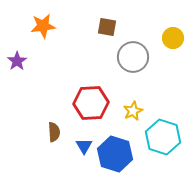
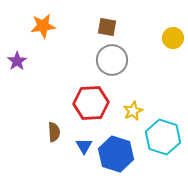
gray circle: moved 21 px left, 3 px down
blue hexagon: moved 1 px right
